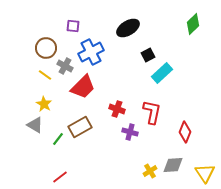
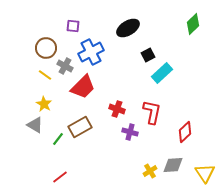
red diamond: rotated 25 degrees clockwise
